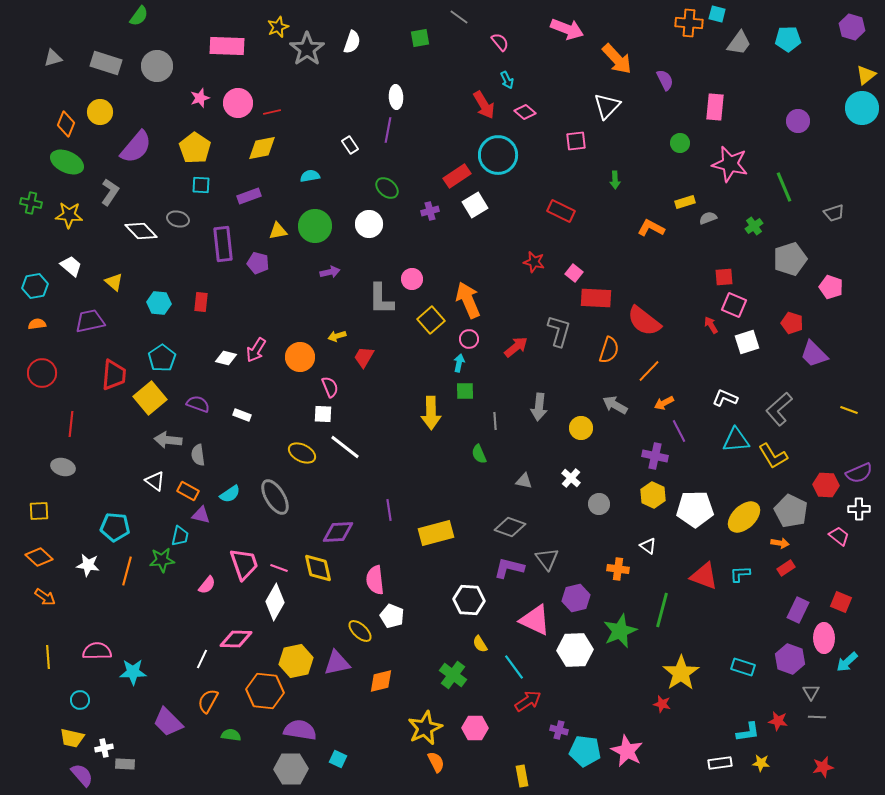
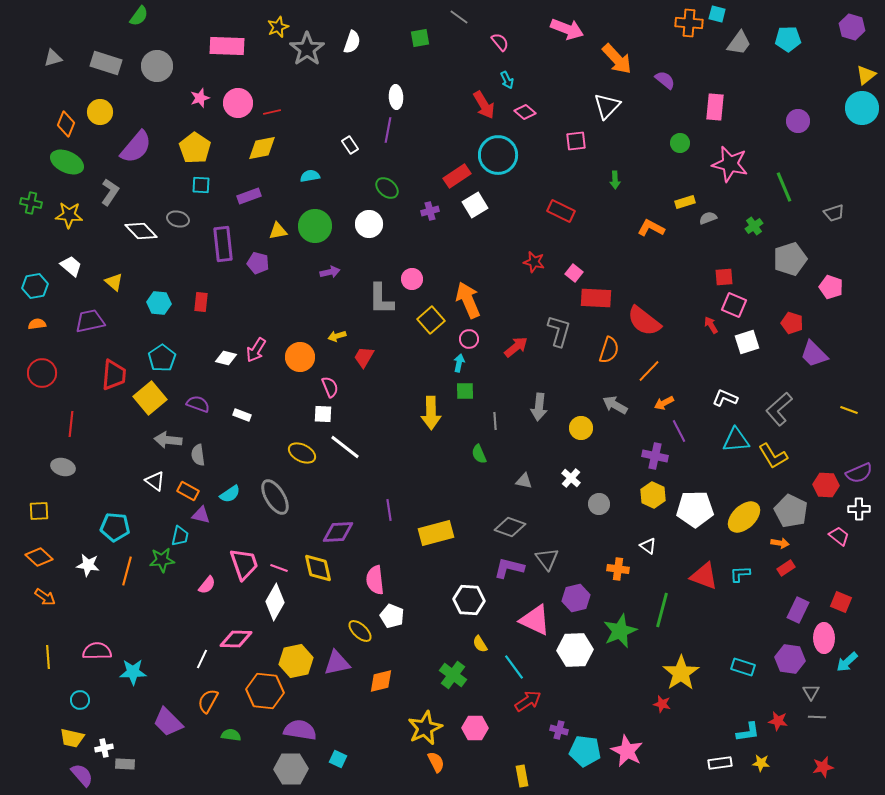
purple semicircle at (665, 80): rotated 25 degrees counterclockwise
purple hexagon at (790, 659): rotated 12 degrees counterclockwise
